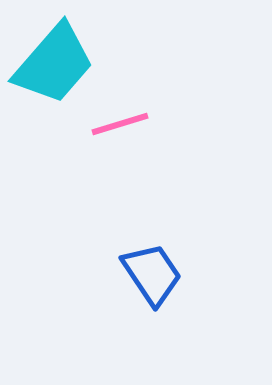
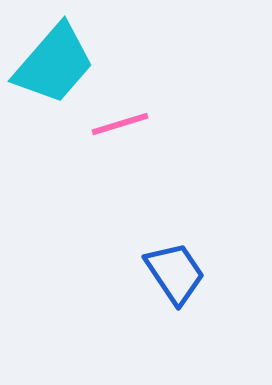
blue trapezoid: moved 23 px right, 1 px up
